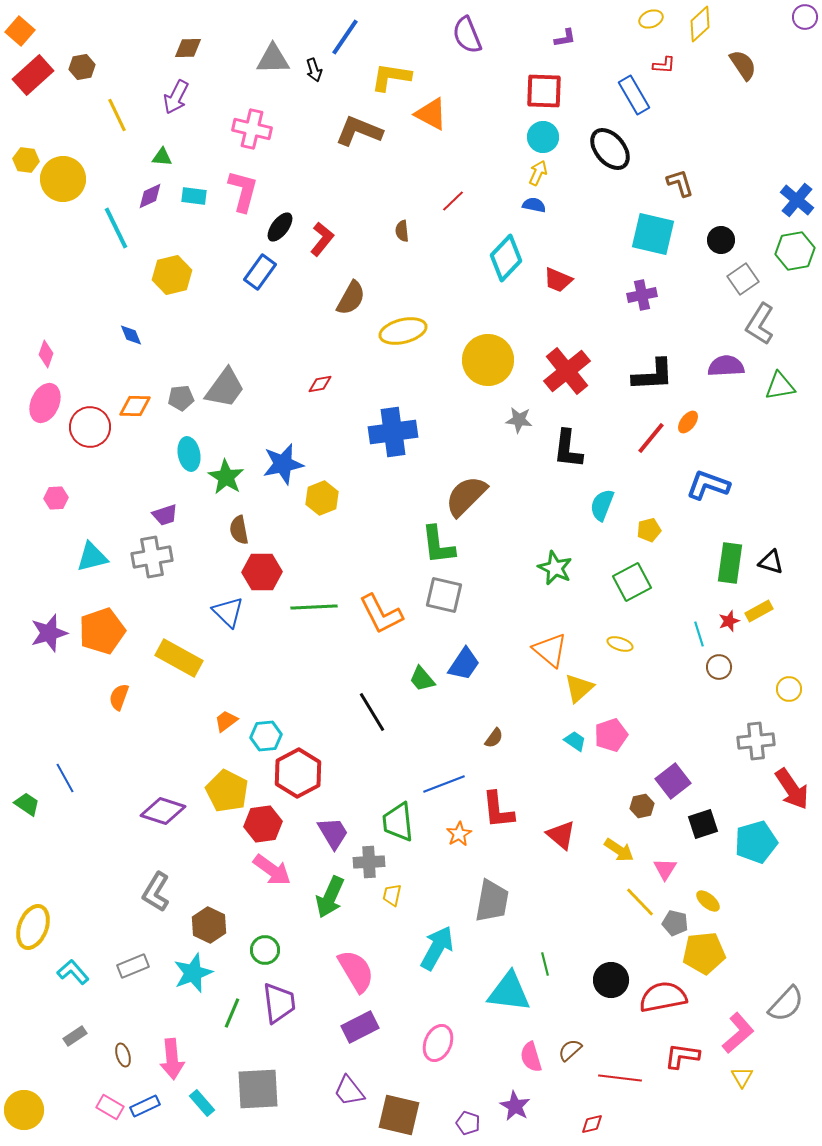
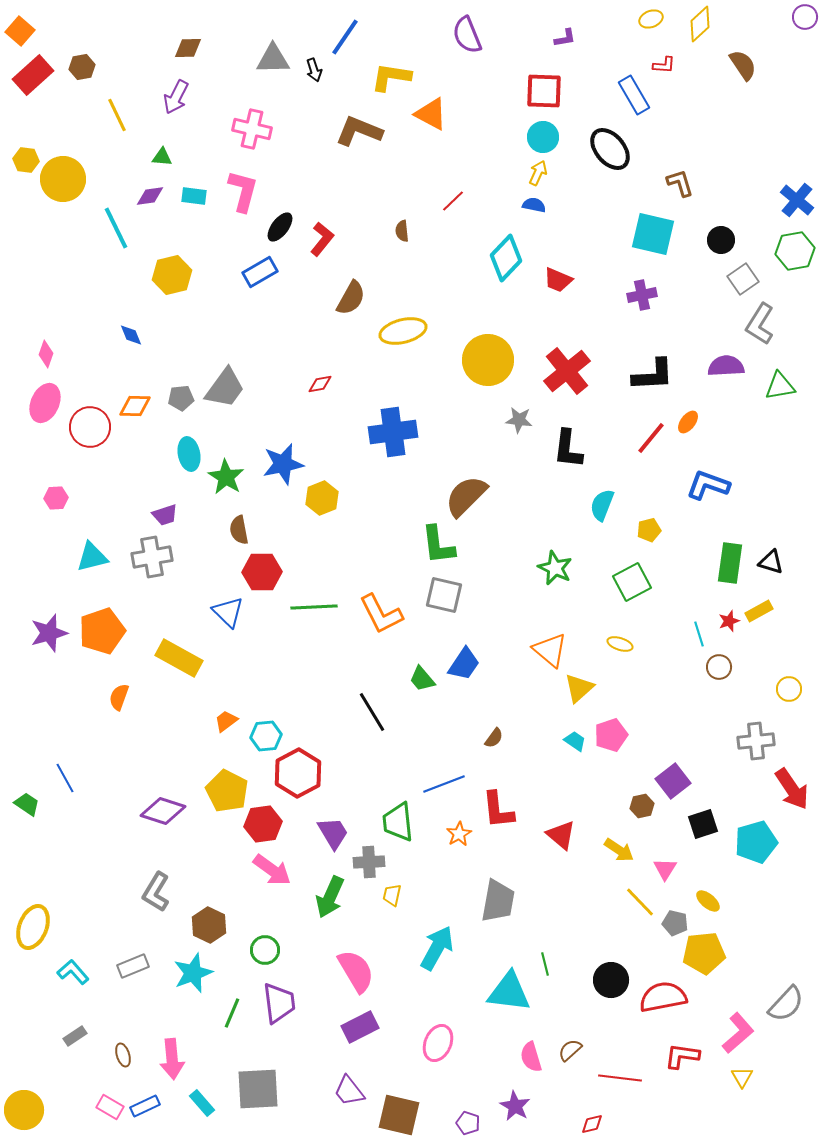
purple diamond at (150, 196): rotated 16 degrees clockwise
blue rectangle at (260, 272): rotated 24 degrees clockwise
gray trapezoid at (492, 901): moved 6 px right
